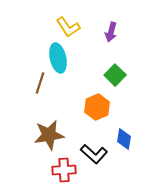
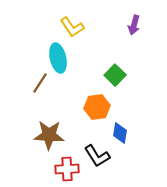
yellow L-shape: moved 4 px right
purple arrow: moved 23 px right, 7 px up
brown line: rotated 15 degrees clockwise
orange hexagon: rotated 15 degrees clockwise
brown star: rotated 12 degrees clockwise
blue diamond: moved 4 px left, 6 px up
black L-shape: moved 3 px right, 2 px down; rotated 16 degrees clockwise
red cross: moved 3 px right, 1 px up
